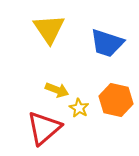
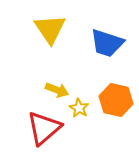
yellow triangle: moved 1 px right
